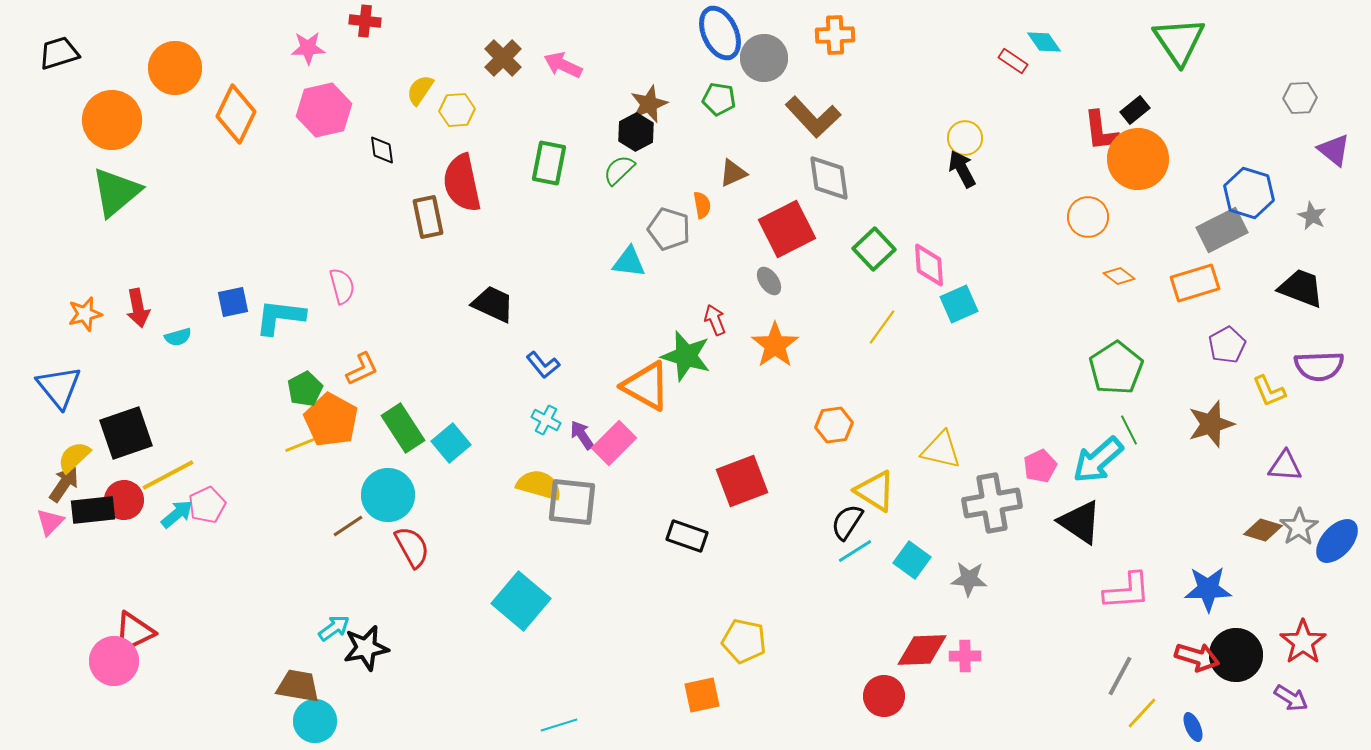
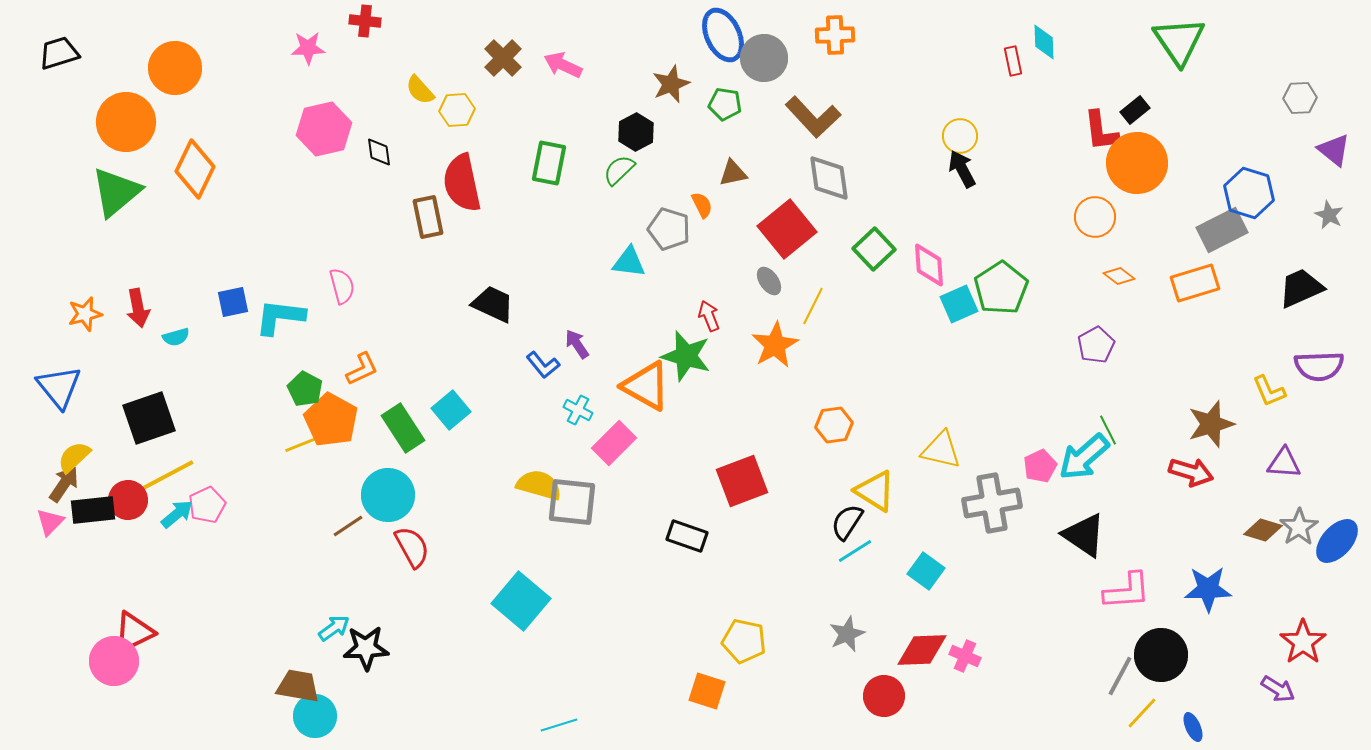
blue ellipse at (720, 33): moved 3 px right, 2 px down
cyan diamond at (1044, 42): rotated 33 degrees clockwise
red rectangle at (1013, 61): rotated 44 degrees clockwise
yellow semicircle at (420, 90): rotated 76 degrees counterclockwise
green pentagon at (719, 99): moved 6 px right, 5 px down
brown star at (649, 104): moved 22 px right, 20 px up
pink hexagon at (324, 110): moved 19 px down
orange diamond at (236, 114): moved 41 px left, 55 px down
orange circle at (112, 120): moved 14 px right, 2 px down
yellow circle at (965, 138): moved 5 px left, 2 px up
black diamond at (382, 150): moved 3 px left, 2 px down
orange circle at (1138, 159): moved 1 px left, 4 px down
brown triangle at (733, 173): rotated 12 degrees clockwise
orange semicircle at (702, 205): rotated 16 degrees counterclockwise
gray star at (1312, 216): moved 17 px right, 1 px up
orange circle at (1088, 217): moved 7 px right
red square at (787, 229): rotated 12 degrees counterclockwise
black trapezoid at (1301, 288): rotated 45 degrees counterclockwise
red arrow at (715, 320): moved 6 px left, 4 px up
yellow line at (882, 327): moved 69 px left, 21 px up; rotated 9 degrees counterclockwise
cyan semicircle at (178, 337): moved 2 px left
orange star at (775, 345): rotated 6 degrees clockwise
purple pentagon at (1227, 345): moved 131 px left
green pentagon at (1116, 368): moved 115 px left, 80 px up
green pentagon at (305, 389): rotated 16 degrees counterclockwise
cyan cross at (546, 420): moved 32 px right, 10 px up
green line at (1129, 430): moved 21 px left
black square at (126, 433): moved 23 px right, 15 px up
purple arrow at (582, 435): moved 5 px left, 91 px up
cyan square at (451, 443): moved 33 px up
cyan arrow at (1098, 460): moved 14 px left, 3 px up
purple triangle at (1285, 466): moved 1 px left, 3 px up
red circle at (124, 500): moved 4 px right
black triangle at (1080, 522): moved 4 px right, 13 px down
cyan square at (912, 560): moved 14 px right, 11 px down
gray star at (969, 579): moved 122 px left, 55 px down; rotated 27 degrees counterclockwise
black star at (366, 648): rotated 9 degrees clockwise
black circle at (1236, 655): moved 75 px left
pink cross at (965, 656): rotated 24 degrees clockwise
red arrow at (1197, 657): moved 6 px left, 185 px up
orange square at (702, 695): moved 5 px right, 4 px up; rotated 30 degrees clockwise
purple arrow at (1291, 698): moved 13 px left, 9 px up
cyan circle at (315, 721): moved 5 px up
